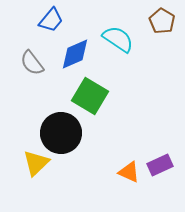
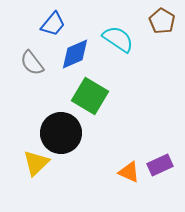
blue trapezoid: moved 2 px right, 4 px down
